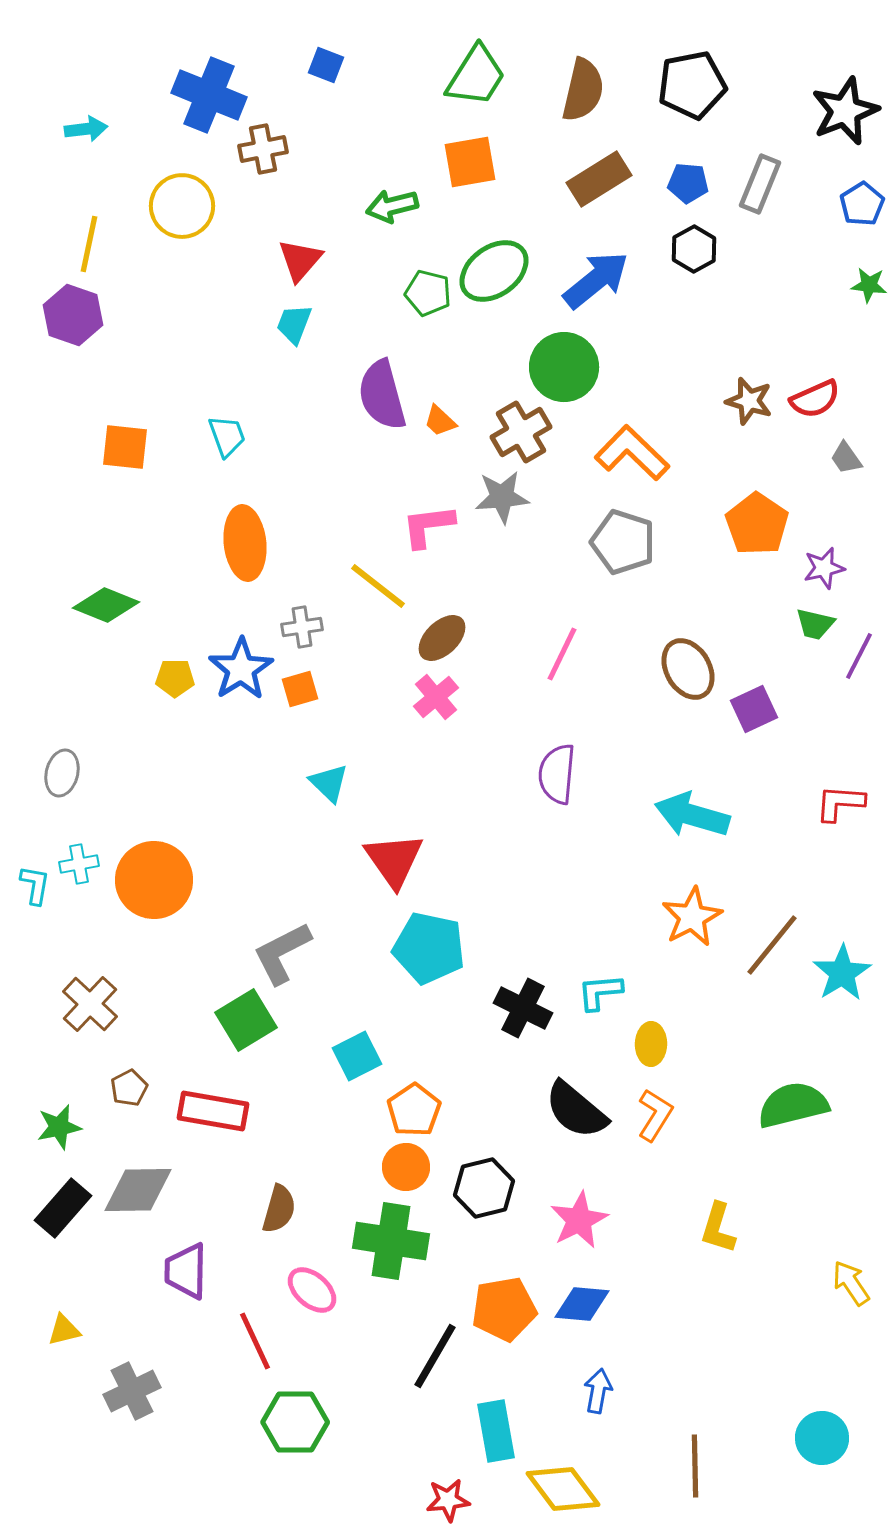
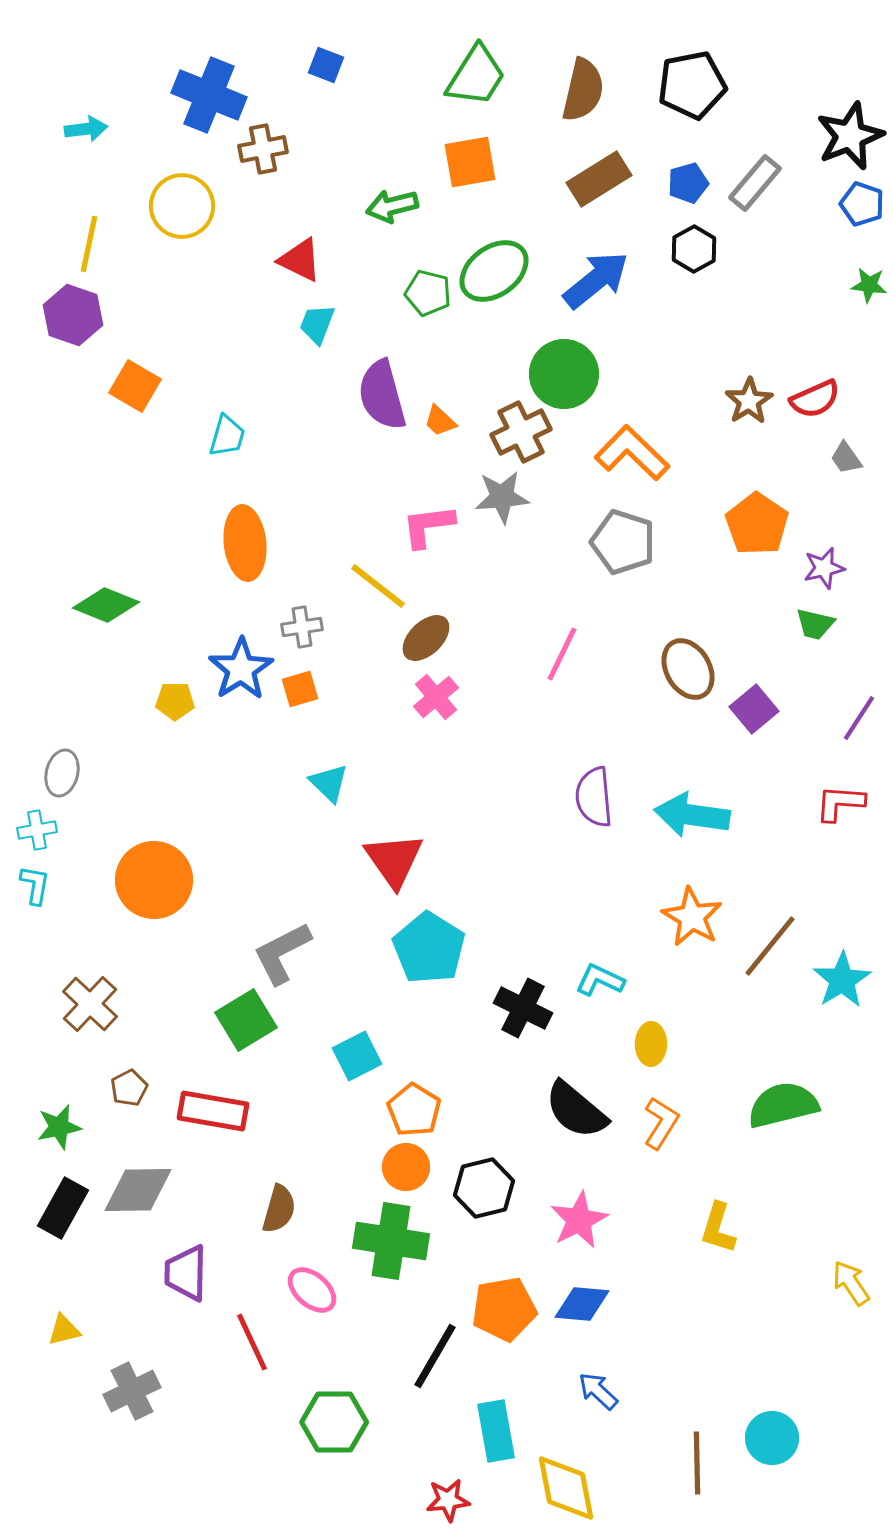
black star at (845, 111): moved 5 px right, 25 px down
blue pentagon at (688, 183): rotated 21 degrees counterclockwise
gray rectangle at (760, 184): moved 5 px left, 1 px up; rotated 18 degrees clockwise
blue pentagon at (862, 204): rotated 21 degrees counterclockwise
red triangle at (300, 260): rotated 45 degrees counterclockwise
cyan trapezoid at (294, 324): moved 23 px right
green circle at (564, 367): moved 7 px down
brown star at (749, 401): rotated 24 degrees clockwise
brown cross at (521, 432): rotated 4 degrees clockwise
cyan trapezoid at (227, 436): rotated 36 degrees clockwise
orange square at (125, 447): moved 10 px right, 61 px up; rotated 24 degrees clockwise
brown ellipse at (442, 638): moved 16 px left
purple line at (859, 656): moved 62 px down; rotated 6 degrees clockwise
yellow pentagon at (175, 678): moved 23 px down
purple square at (754, 709): rotated 15 degrees counterclockwise
purple semicircle at (557, 774): moved 37 px right, 23 px down; rotated 10 degrees counterclockwise
cyan arrow at (692, 815): rotated 8 degrees counterclockwise
cyan cross at (79, 864): moved 42 px left, 34 px up
orange star at (692, 917): rotated 14 degrees counterclockwise
brown line at (772, 945): moved 2 px left, 1 px down
cyan pentagon at (429, 948): rotated 20 degrees clockwise
cyan star at (842, 973): moved 7 px down
cyan L-shape at (600, 992): moved 12 px up; rotated 30 degrees clockwise
green semicircle at (793, 1105): moved 10 px left
orange pentagon at (414, 1110): rotated 6 degrees counterclockwise
orange L-shape at (655, 1115): moved 6 px right, 8 px down
black rectangle at (63, 1208): rotated 12 degrees counterclockwise
purple trapezoid at (186, 1271): moved 2 px down
red line at (255, 1341): moved 3 px left, 1 px down
blue arrow at (598, 1391): rotated 57 degrees counterclockwise
green hexagon at (295, 1422): moved 39 px right
cyan circle at (822, 1438): moved 50 px left
brown line at (695, 1466): moved 2 px right, 3 px up
yellow diamond at (563, 1489): moved 3 px right, 1 px up; rotated 26 degrees clockwise
